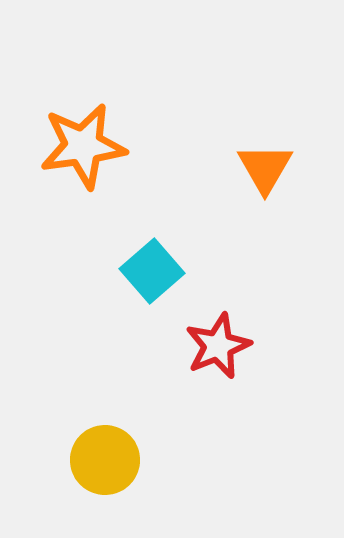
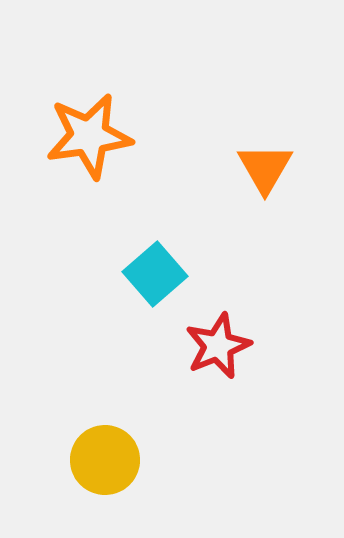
orange star: moved 6 px right, 10 px up
cyan square: moved 3 px right, 3 px down
